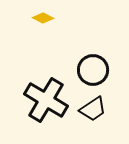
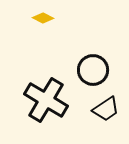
black trapezoid: moved 13 px right
